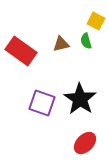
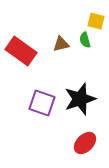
yellow square: rotated 12 degrees counterclockwise
green semicircle: moved 1 px left, 1 px up
black star: rotated 20 degrees clockwise
